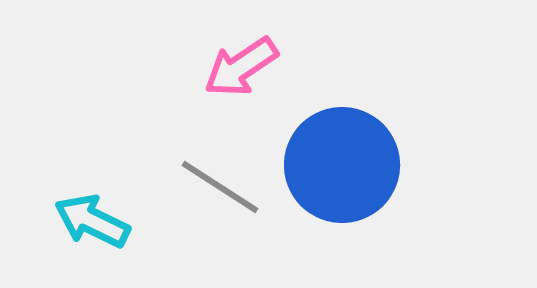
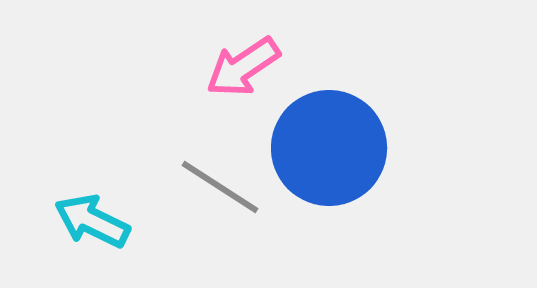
pink arrow: moved 2 px right
blue circle: moved 13 px left, 17 px up
